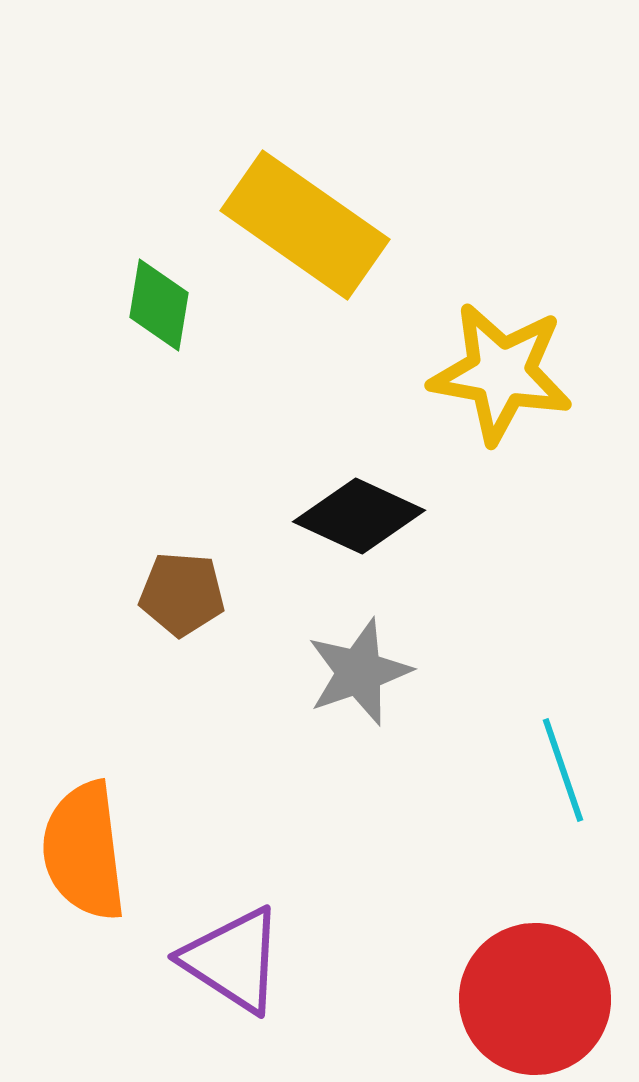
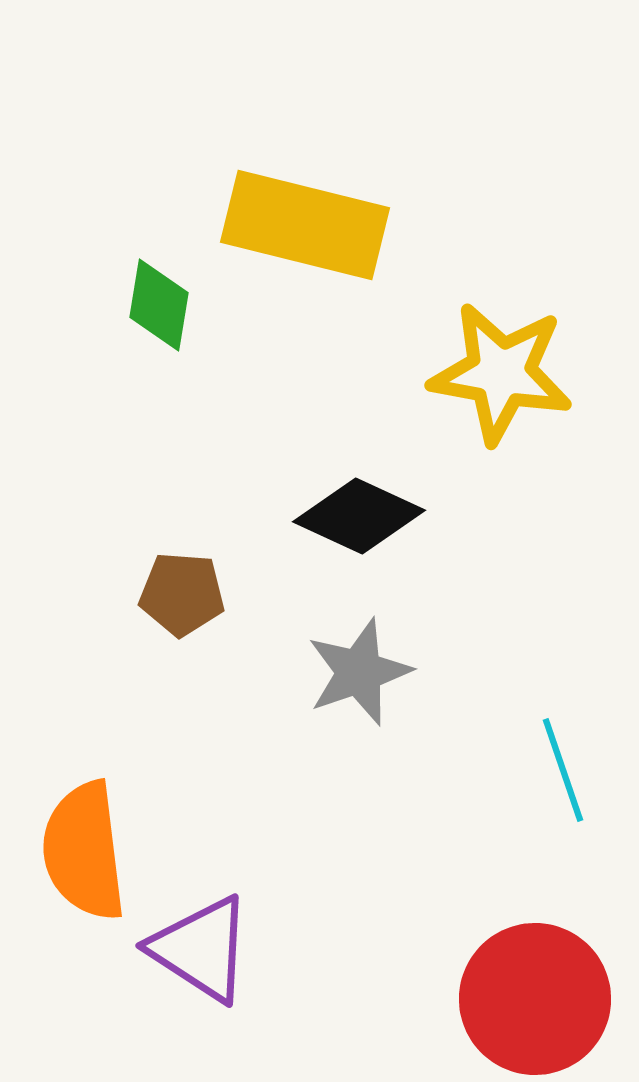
yellow rectangle: rotated 21 degrees counterclockwise
purple triangle: moved 32 px left, 11 px up
